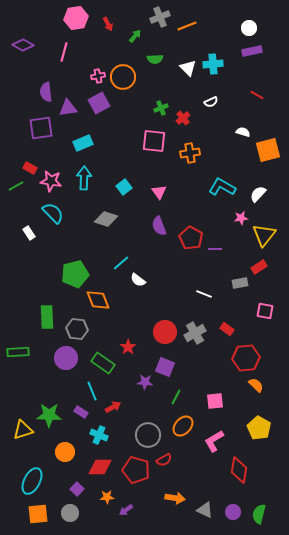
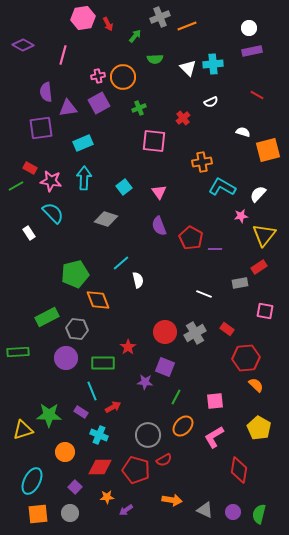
pink hexagon at (76, 18): moved 7 px right
pink line at (64, 52): moved 1 px left, 3 px down
green cross at (161, 108): moved 22 px left
orange cross at (190, 153): moved 12 px right, 9 px down
pink star at (241, 218): moved 2 px up
white semicircle at (138, 280): rotated 140 degrees counterclockwise
green rectangle at (47, 317): rotated 65 degrees clockwise
green rectangle at (103, 363): rotated 35 degrees counterclockwise
pink L-shape at (214, 441): moved 4 px up
purple square at (77, 489): moved 2 px left, 2 px up
orange arrow at (175, 498): moved 3 px left, 2 px down
